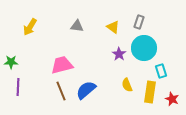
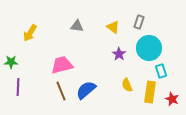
yellow arrow: moved 6 px down
cyan circle: moved 5 px right
